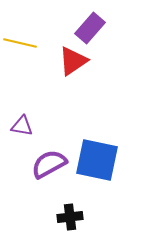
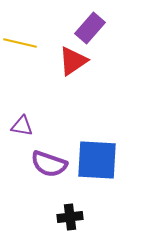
blue square: rotated 9 degrees counterclockwise
purple semicircle: rotated 132 degrees counterclockwise
